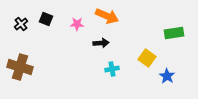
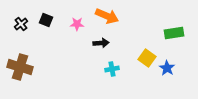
black square: moved 1 px down
blue star: moved 8 px up
